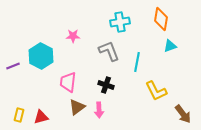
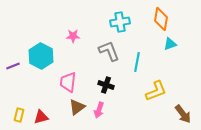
cyan triangle: moved 2 px up
yellow L-shape: rotated 85 degrees counterclockwise
pink arrow: rotated 21 degrees clockwise
